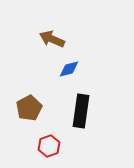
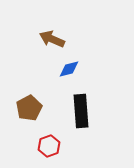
black rectangle: rotated 12 degrees counterclockwise
